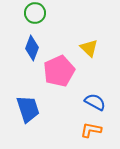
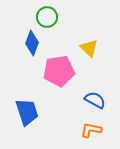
green circle: moved 12 px right, 4 px down
blue diamond: moved 5 px up
pink pentagon: rotated 16 degrees clockwise
blue semicircle: moved 2 px up
blue trapezoid: moved 1 px left, 3 px down
